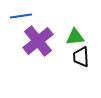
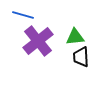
blue line: moved 2 px right, 1 px up; rotated 25 degrees clockwise
